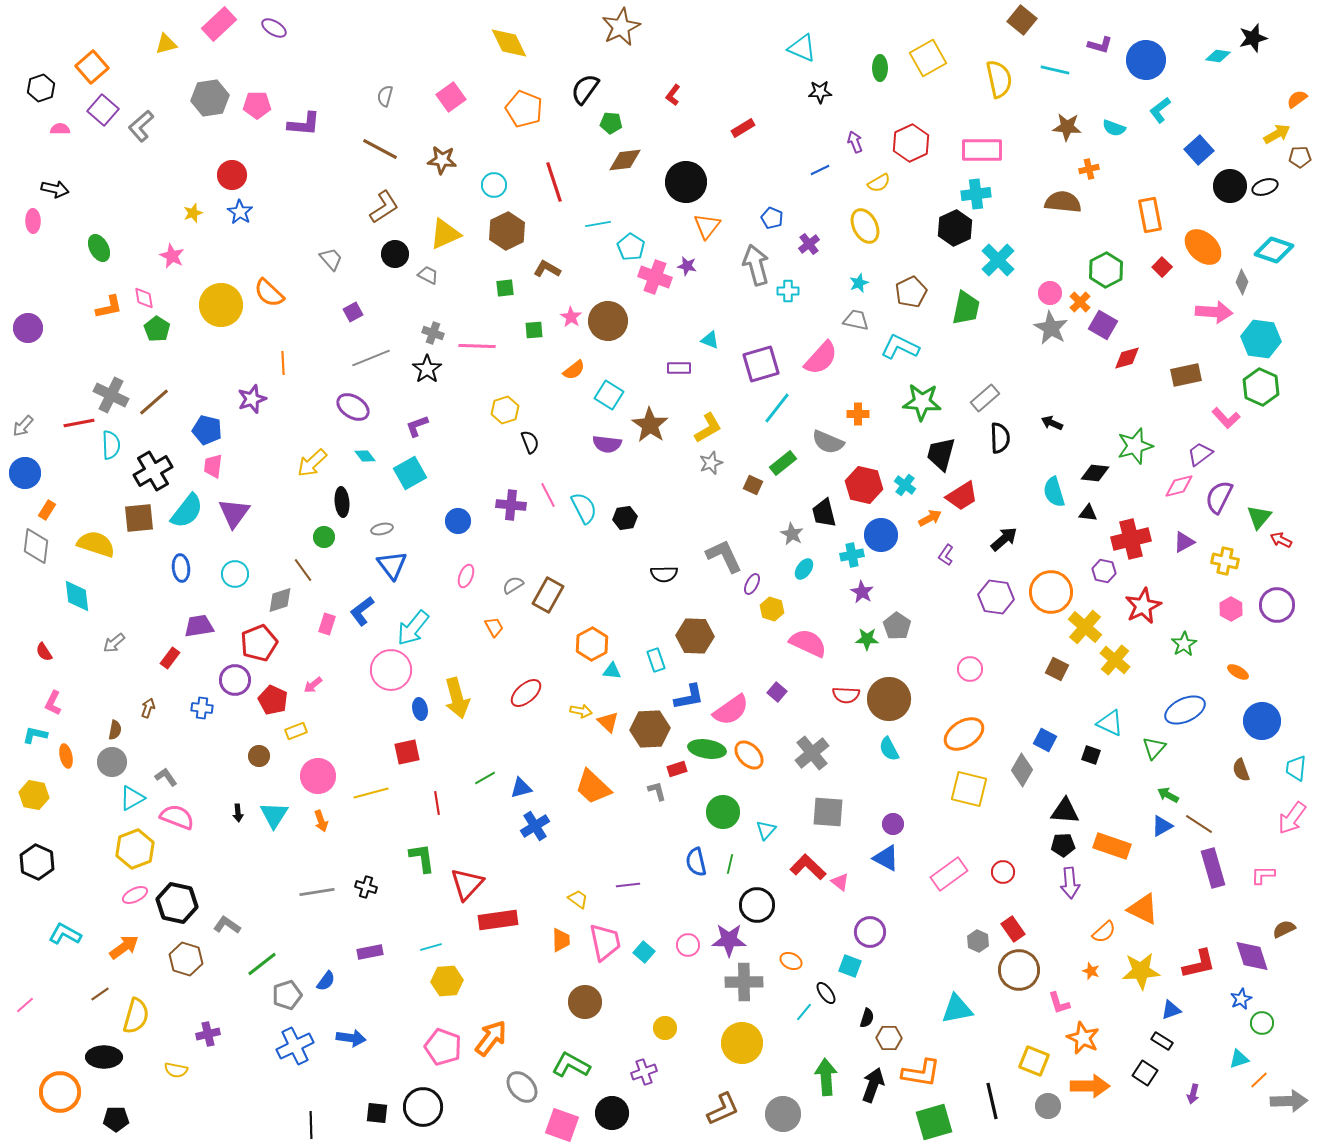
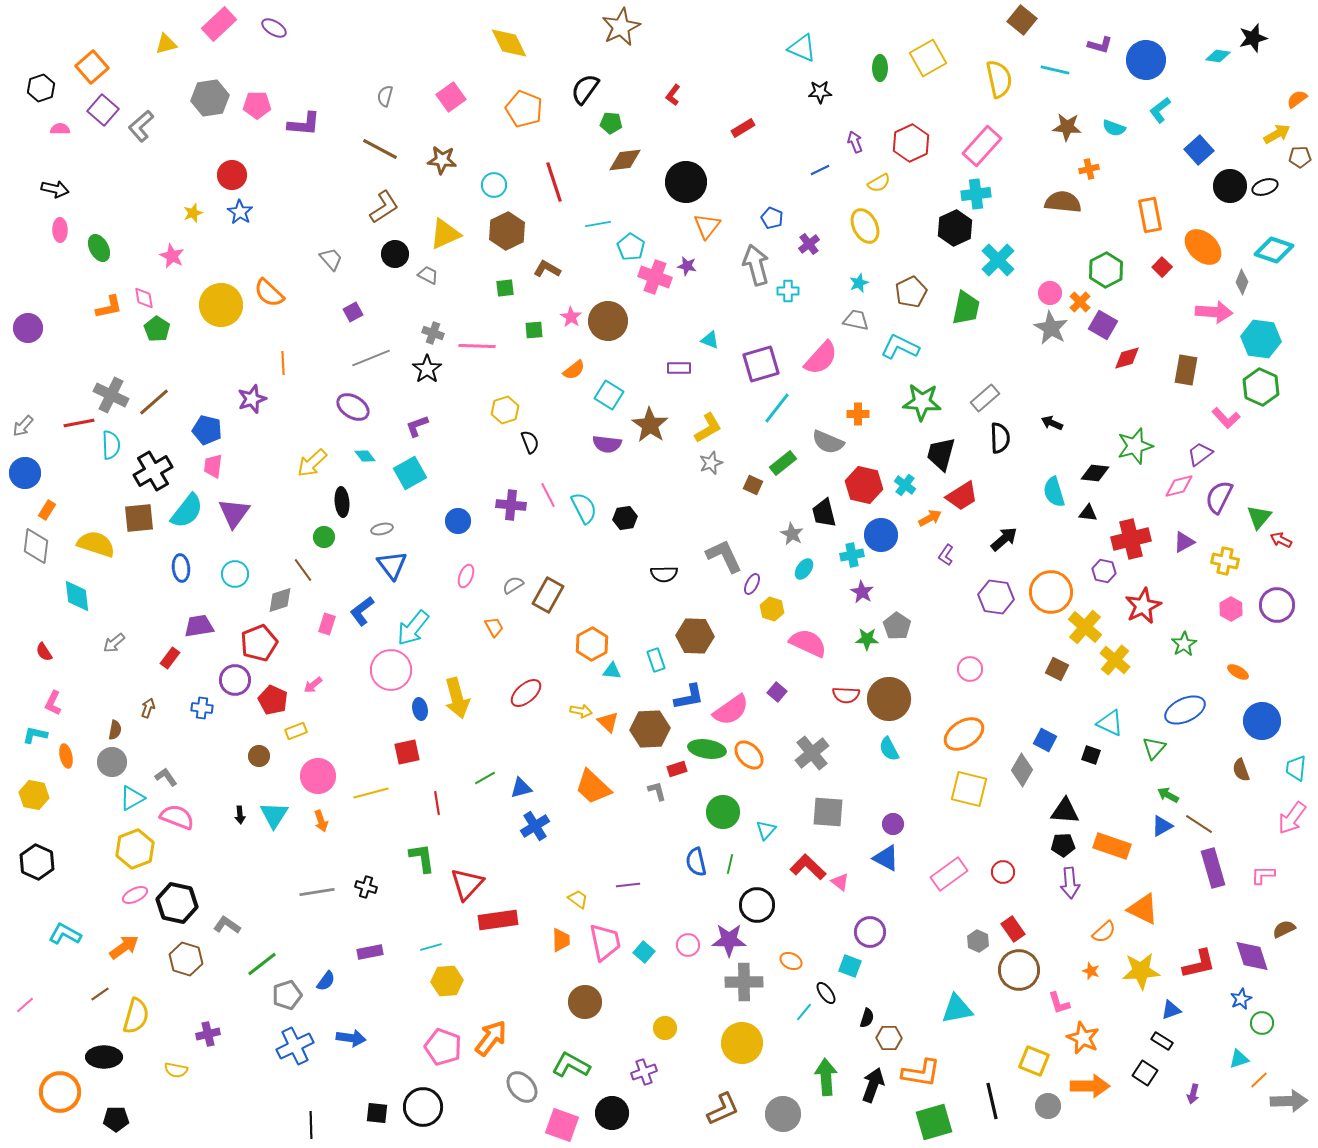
pink rectangle at (982, 150): moved 4 px up; rotated 48 degrees counterclockwise
pink ellipse at (33, 221): moved 27 px right, 9 px down
brown rectangle at (1186, 375): moved 5 px up; rotated 68 degrees counterclockwise
black arrow at (238, 813): moved 2 px right, 2 px down
